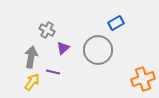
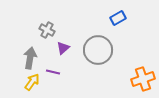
blue rectangle: moved 2 px right, 5 px up
gray arrow: moved 1 px left, 1 px down
